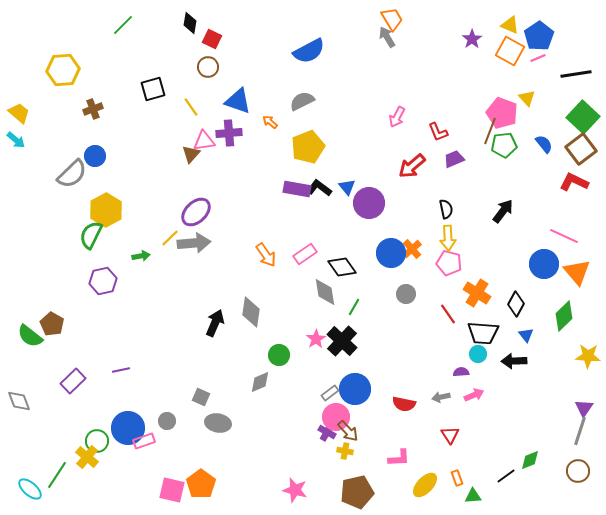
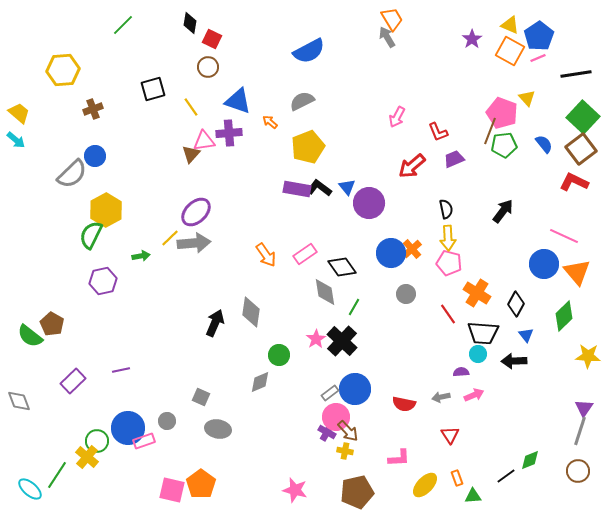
gray ellipse at (218, 423): moved 6 px down
